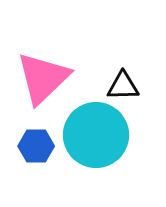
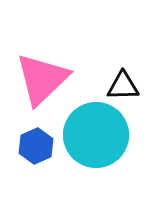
pink triangle: moved 1 px left, 1 px down
blue hexagon: rotated 24 degrees counterclockwise
